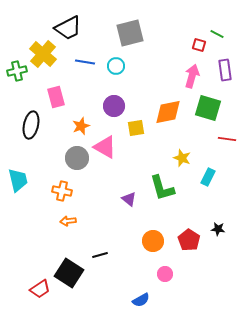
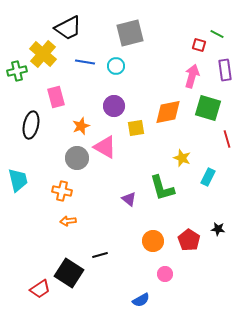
red line: rotated 66 degrees clockwise
